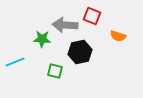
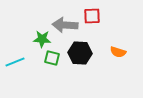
red square: rotated 24 degrees counterclockwise
orange semicircle: moved 16 px down
black hexagon: moved 1 px down; rotated 15 degrees clockwise
green square: moved 3 px left, 13 px up
